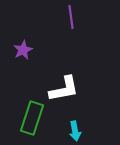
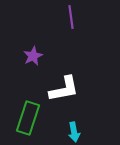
purple star: moved 10 px right, 6 px down
green rectangle: moved 4 px left
cyan arrow: moved 1 px left, 1 px down
